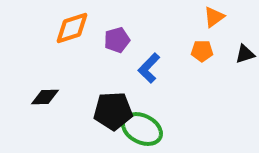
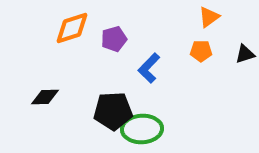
orange triangle: moved 5 px left
purple pentagon: moved 3 px left, 1 px up
orange pentagon: moved 1 px left
green ellipse: rotated 30 degrees counterclockwise
